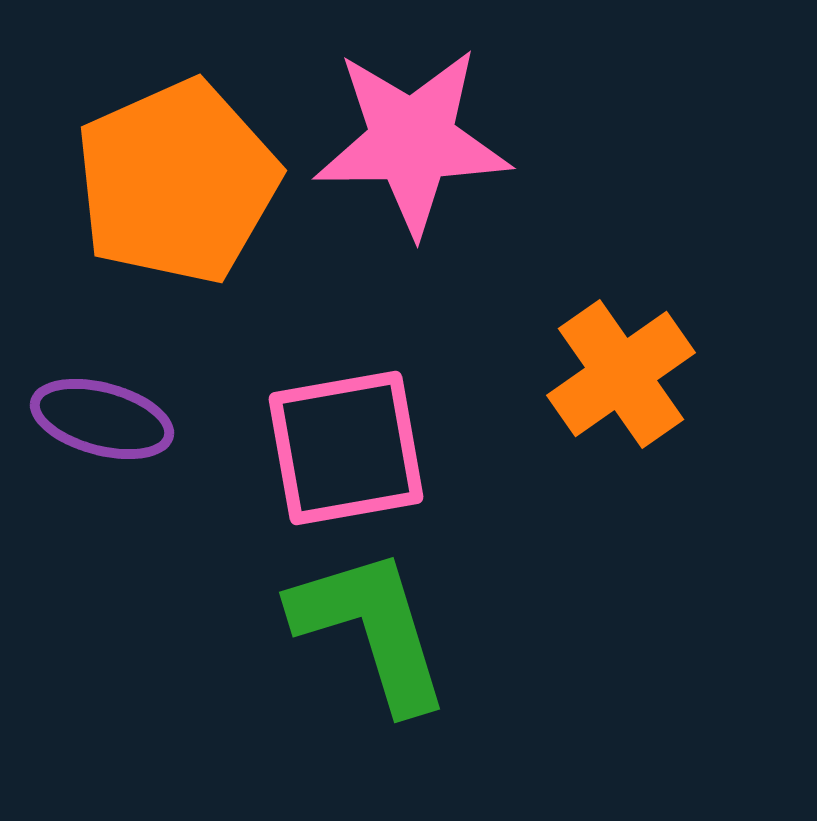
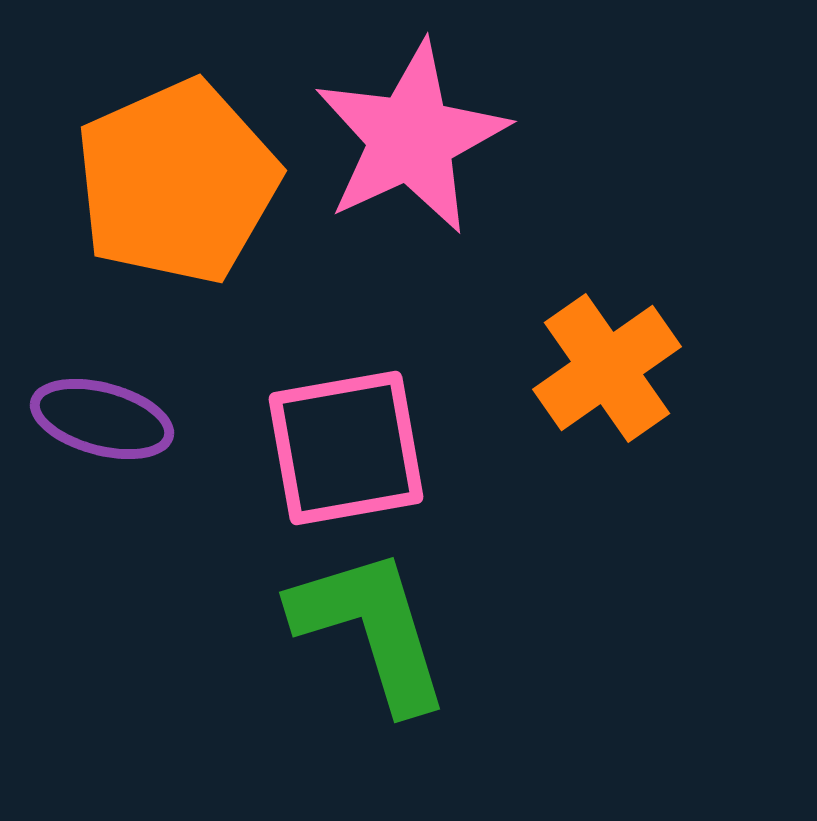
pink star: moved 1 px left, 3 px up; rotated 24 degrees counterclockwise
orange cross: moved 14 px left, 6 px up
